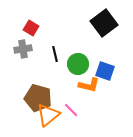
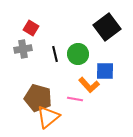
black square: moved 3 px right, 4 px down
green circle: moved 10 px up
blue square: rotated 18 degrees counterclockwise
orange L-shape: rotated 35 degrees clockwise
pink line: moved 4 px right, 11 px up; rotated 35 degrees counterclockwise
orange triangle: moved 2 px down
